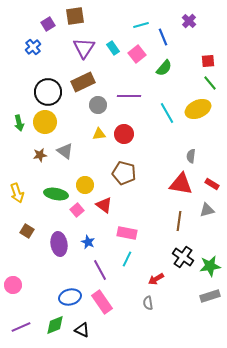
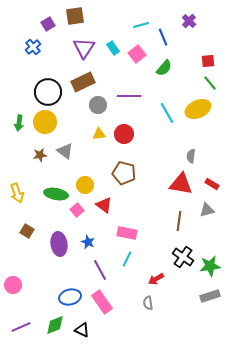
green arrow at (19, 123): rotated 21 degrees clockwise
